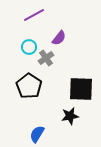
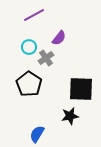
black pentagon: moved 2 px up
